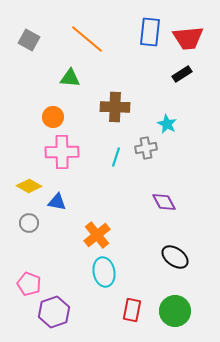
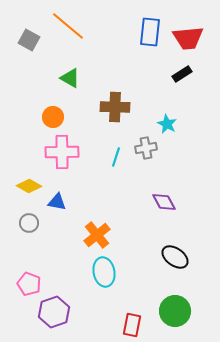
orange line: moved 19 px left, 13 px up
green triangle: rotated 25 degrees clockwise
red rectangle: moved 15 px down
